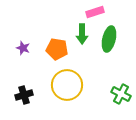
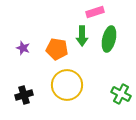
green arrow: moved 2 px down
